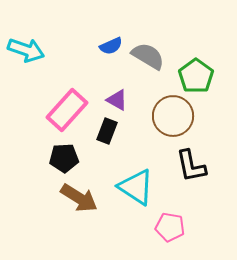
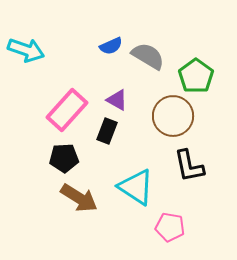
black L-shape: moved 2 px left
